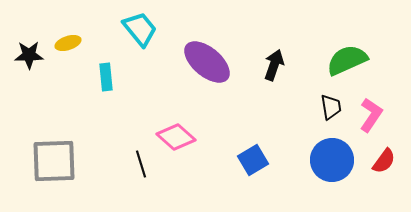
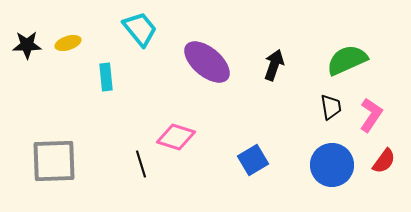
black star: moved 2 px left, 10 px up
pink diamond: rotated 24 degrees counterclockwise
blue circle: moved 5 px down
